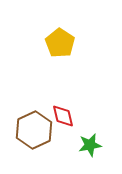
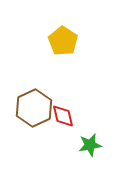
yellow pentagon: moved 3 px right, 2 px up
brown hexagon: moved 22 px up
